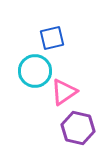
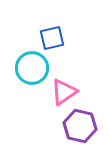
cyan circle: moved 3 px left, 3 px up
purple hexagon: moved 2 px right, 2 px up
